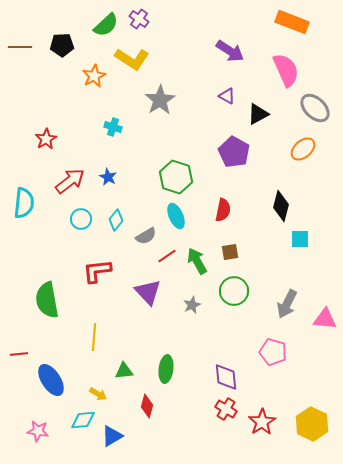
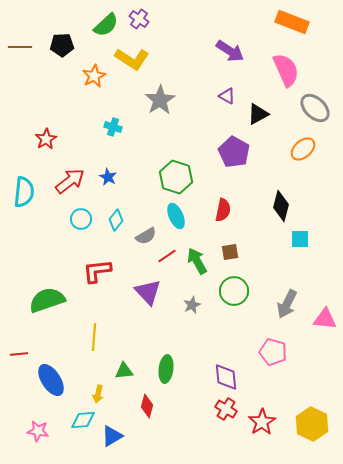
cyan semicircle at (24, 203): moved 11 px up
green semicircle at (47, 300): rotated 81 degrees clockwise
yellow arrow at (98, 394): rotated 72 degrees clockwise
